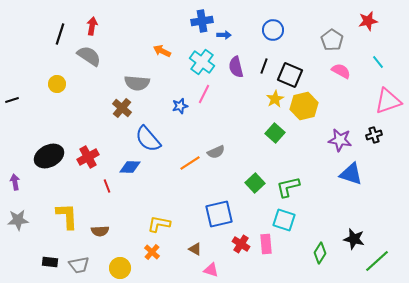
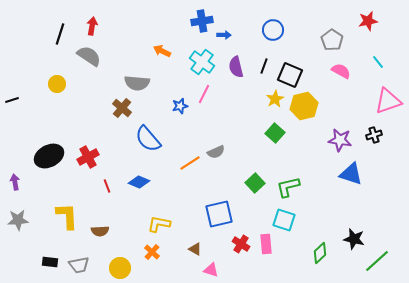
blue diamond at (130, 167): moved 9 px right, 15 px down; rotated 20 degrees clockwise
green diamond at (320, 253): rotated 15 degrees clockwise
